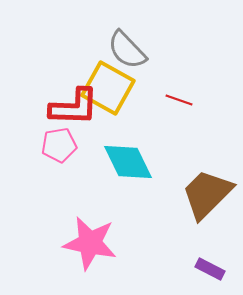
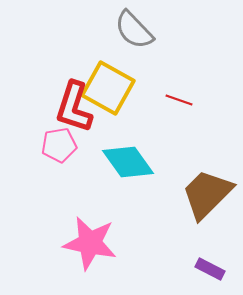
gray semicircle: moved 7 px right, 20 px up
red L-shape: rotated 106 degrees clockwise
cyan diamond: rotated 10 degrees counterclockwise
